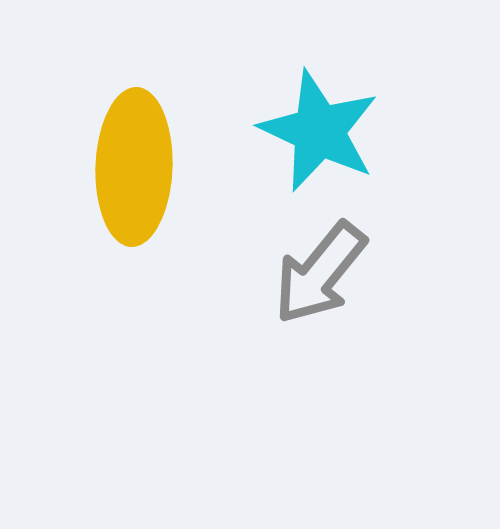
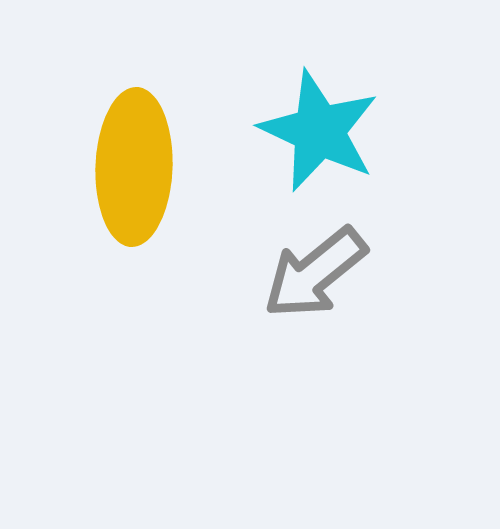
gray arrow: moved 5 px left; rotated 12 degrees clockwise
